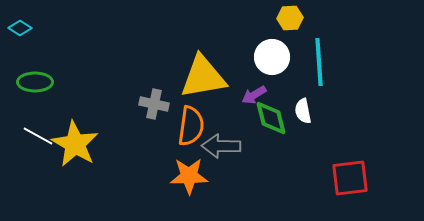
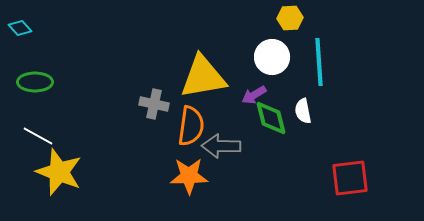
cyan diamond: rotated 15 degrees clockwise
yellow star: moved 16 px left, 28 px down; rotated 9 degrees counterclockwise
